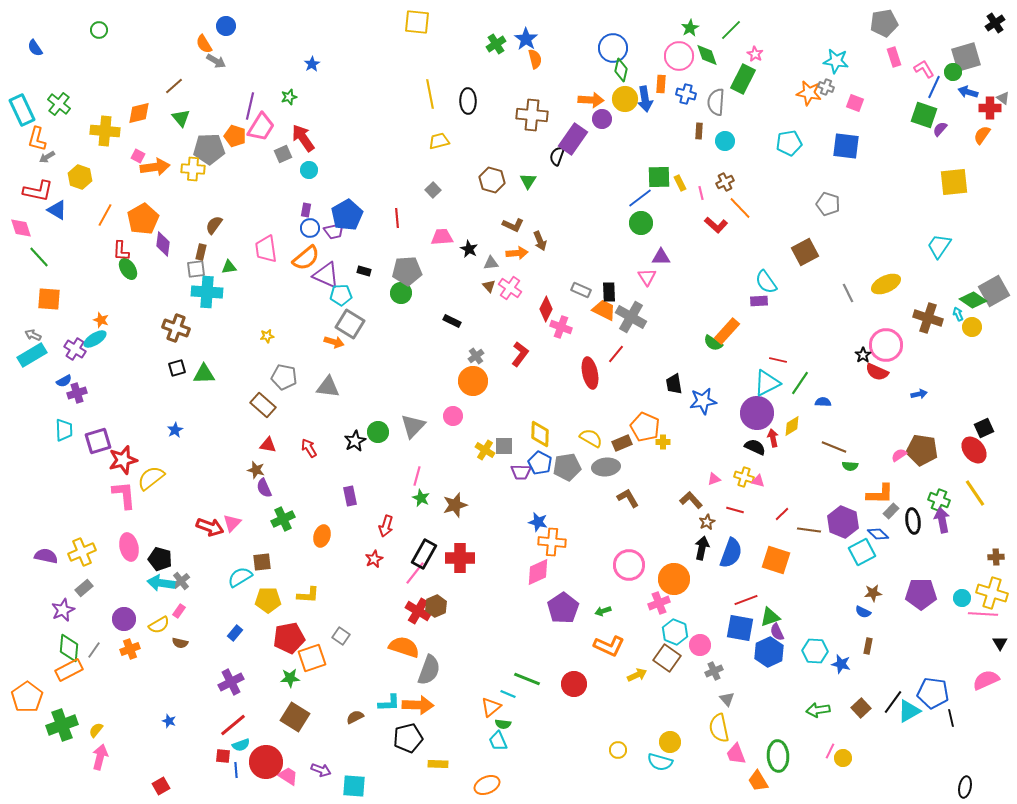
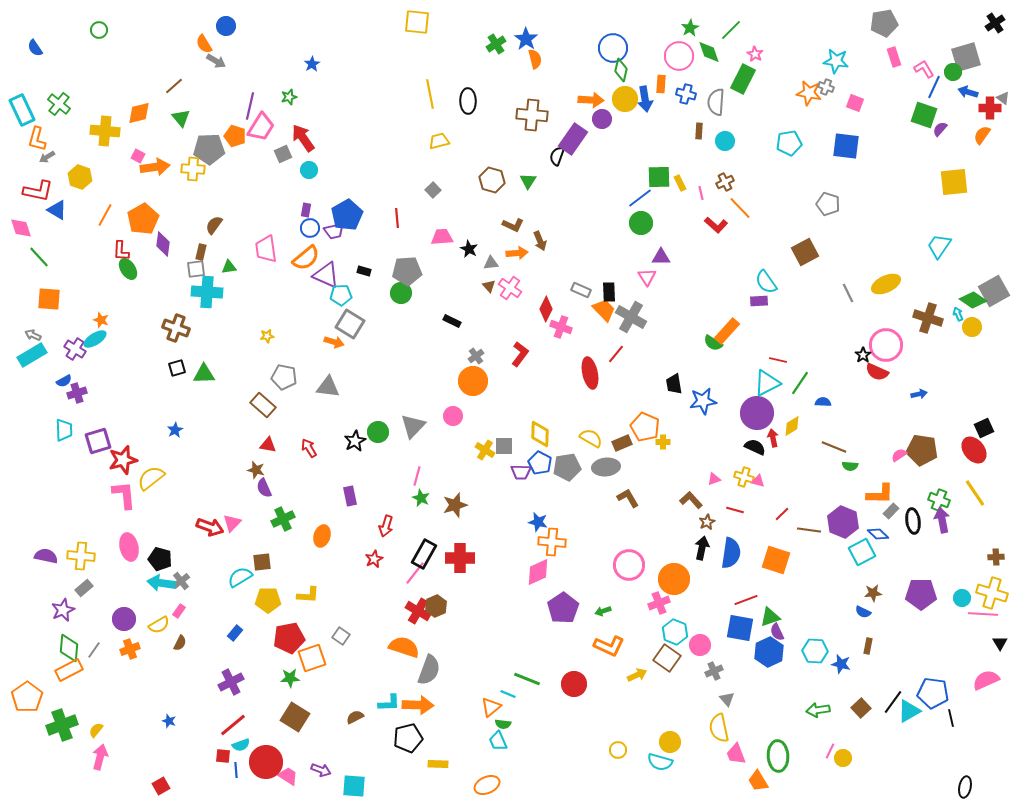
green diamond at (707, 55): moved 2 px right, 3 px up
orange trapezoid at (604, 310): rotated 20 degrees clockwise
yellow cross at (82, 552): moved 1 px left, 4 px down; rotated 28 degrees clockwise
blue semicircle at (731, 553): rotated 12 degrees counterclockwise
brown semicircle at (180, 643): rotated 77 degrees counterclockwise
